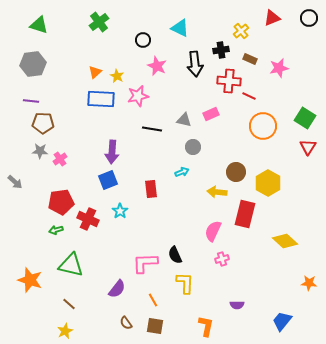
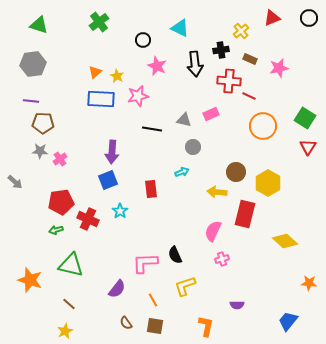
yellow L-shape at (185, 283): moved 3 px down; rotated 110 degrees counterclockwise
blue trapezoid at (282, 321): moved 6 px right
